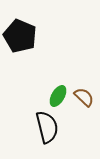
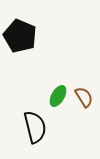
brown semicircle: rotated 15 degrees clockwise
black semicircle: moved 12 px left
